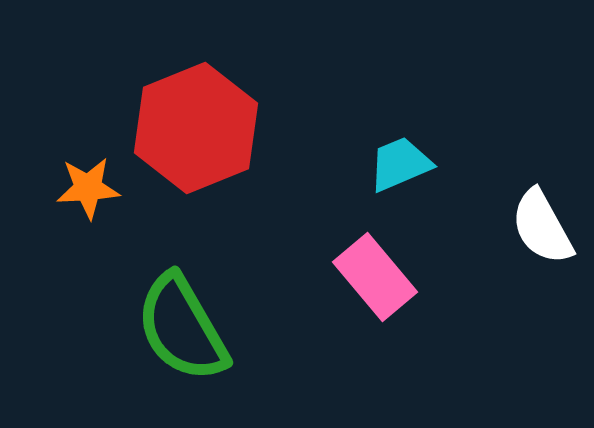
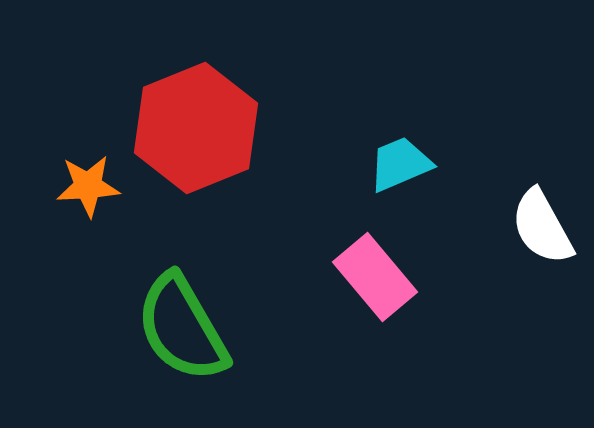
orange star: moved 2 px up
